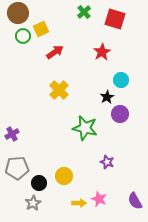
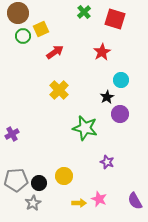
gray pentagon: moved 1 px left, 12 px down
